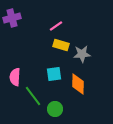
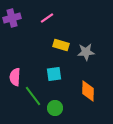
pink line: moved 9 px left, 8 px up
gray star: moved 4 px right, 2 px up
orange diamond: moved 10 px right, 7 px down
green circle: moved 1 px up
